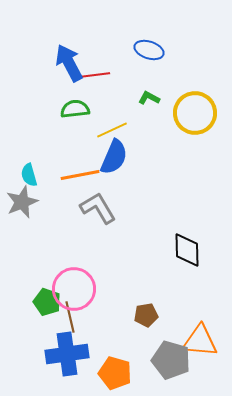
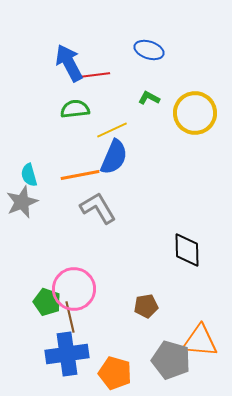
brown pentagon: moved 9 px up
